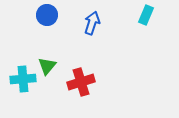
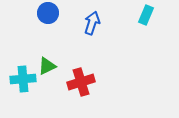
blue circle: moved 1 px right, 2 px up
green triangle: rotated 24 degrees clockwise
